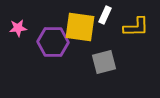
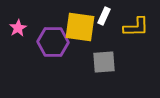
white rectangle: moved 1 px left, 1 px down
pink star: rotated 24 degrees counterclockwise
gray square: rotated 10 degrees clockwise
